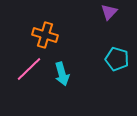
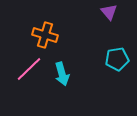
purple triangle: rotated 24 degrees counterclockwise
cyan pentagon: rotated 25 degrees counterclockwise
